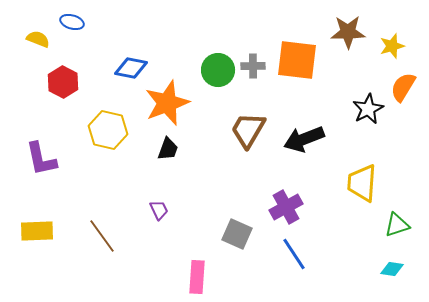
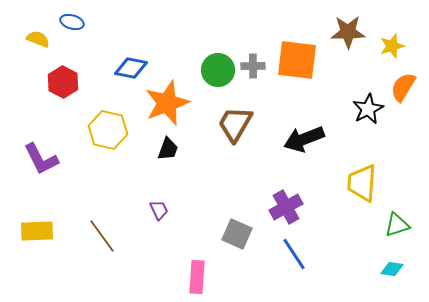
brown trapezoid: moved 13 px left, 6 px up
purple L-shape: rotated 15 degrees counterclockwise
